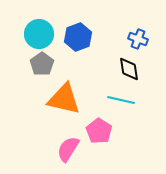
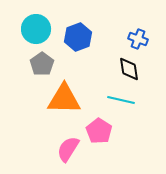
cyan circle: moved 3 px left, 5 px up
orange triangle: rotated 12 degrees counterclockwise
